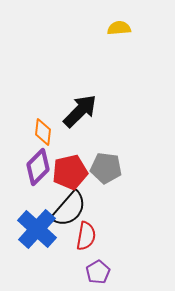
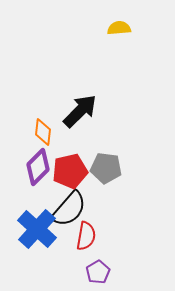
red pentagon: moved 1 px up
